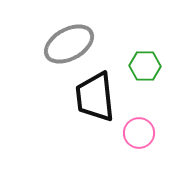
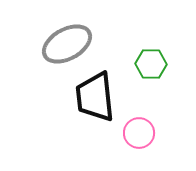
gray ellipse: moved 2 px left
green hexagon: moved 6 px right, 2 px up
